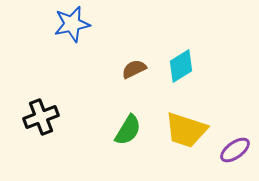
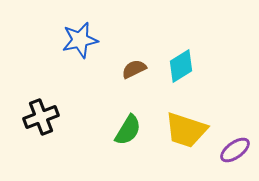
blue star: moved 8 px right, 16 px down
